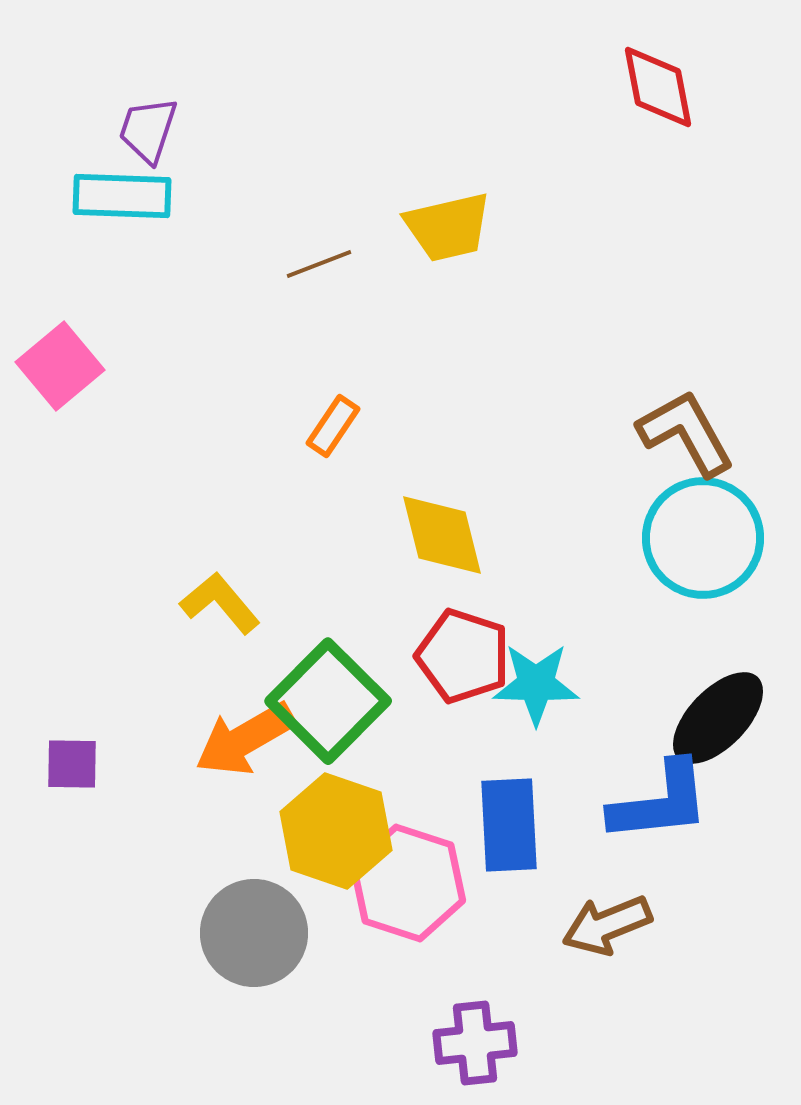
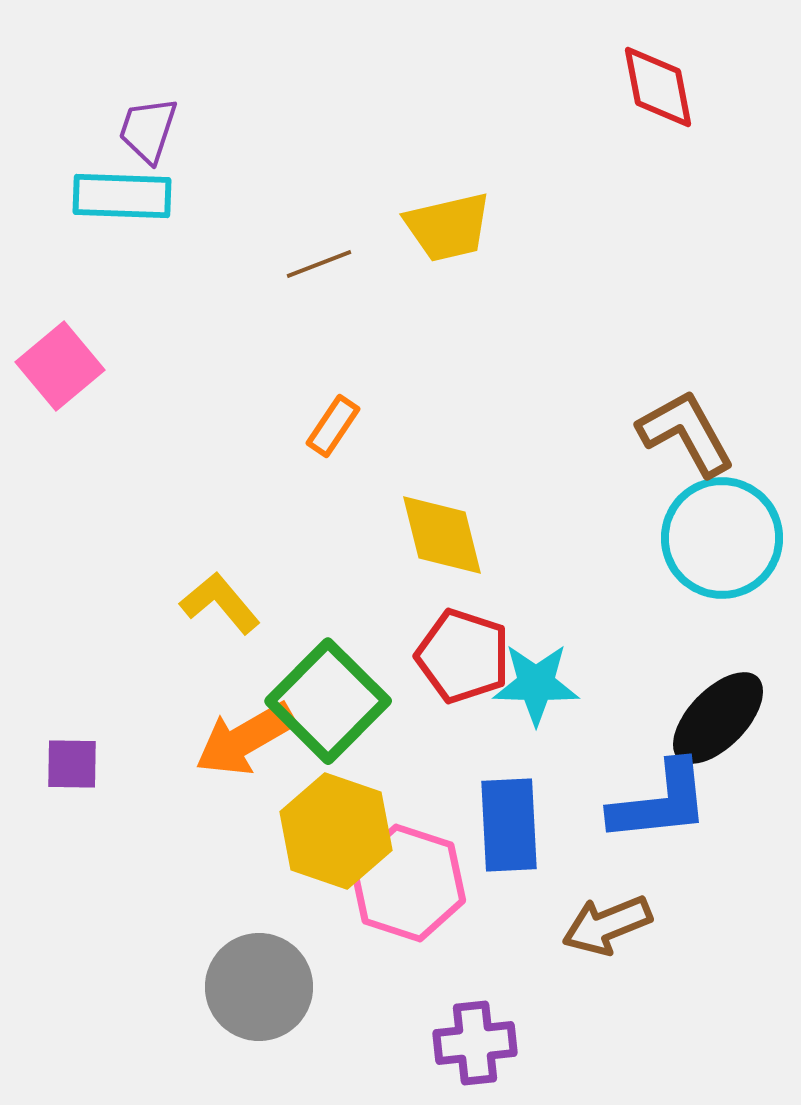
cyan circle: moved 19 px right
gray circle: moved 5 px right, 54 px down
